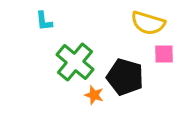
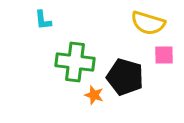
cyan L-shape: moved 1 px left, 1 px up
pink square: moved 1 px down
green cross: rotated 33 degrees counterclockwise
